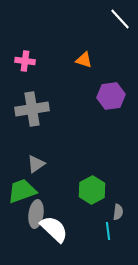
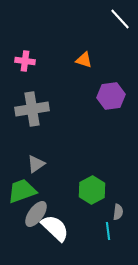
gray ellipse: rotated 28 degrees clockwise
white semicircle: moved 1 px right, 1 px up
